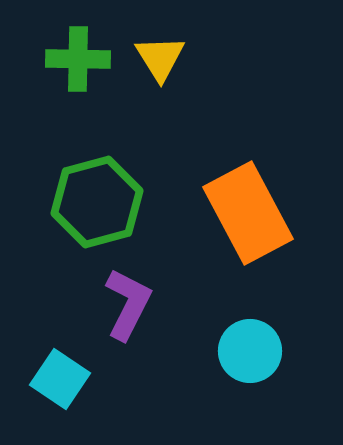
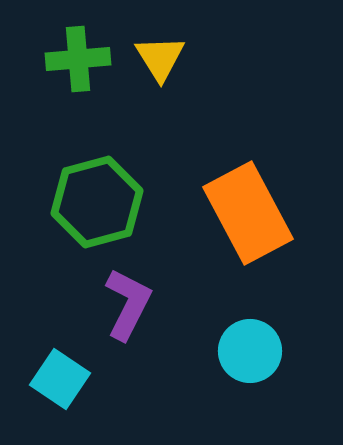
green cross: rotated 6 degrees counterclockwise
